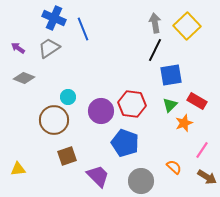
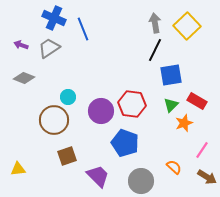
purple arrow: moved 3 px right, 3 px up; rotated 16 degrees counterclockwise
green triangle: moved 1 px right
